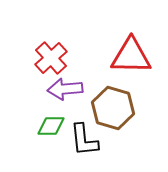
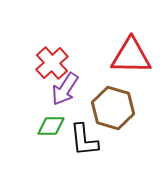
red cross: moved 1 px right, 5 px down
purple arrow: rotated 52 degrees counterclockwise
